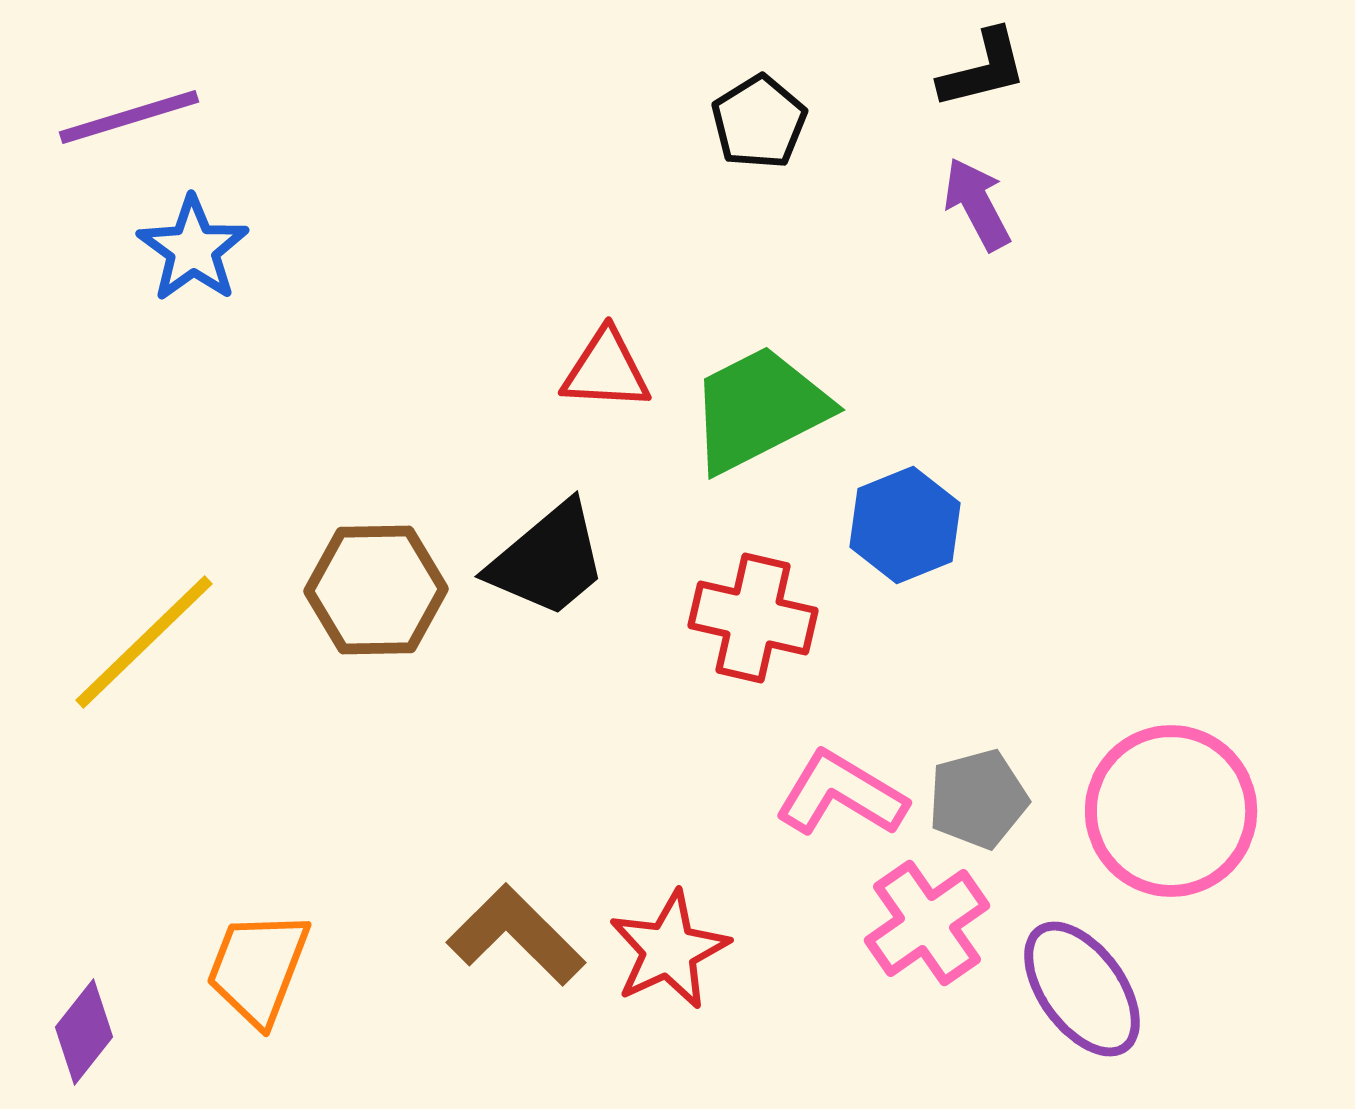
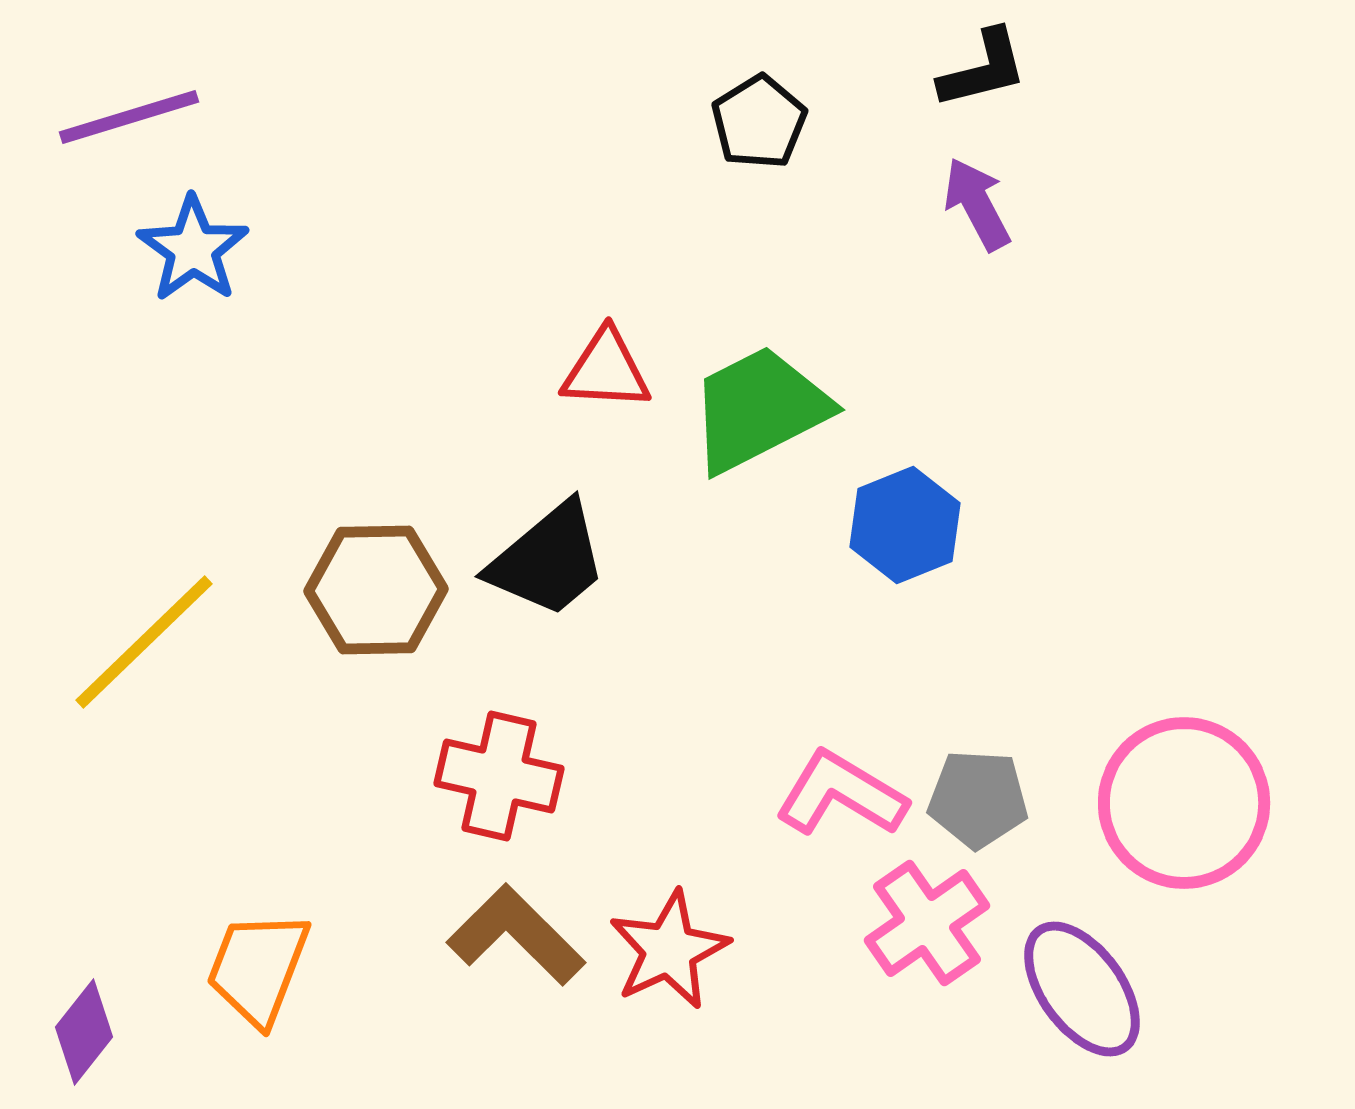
red cross: moved 254 px left, 158 px down
gray pentagon: rotated 18 degrees clockwise
pink circle: moved 13 px right, 8 px up
